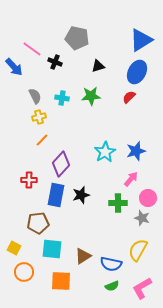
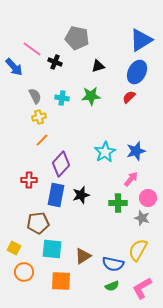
blue semicircle: moved 2 px right
